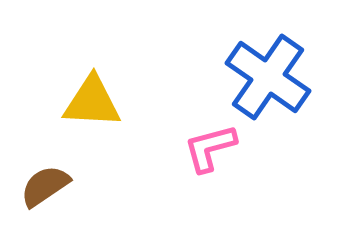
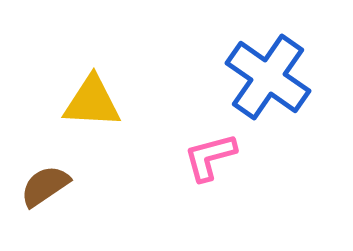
pink L-shape: moved 9 px down
